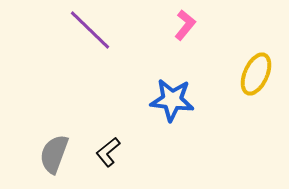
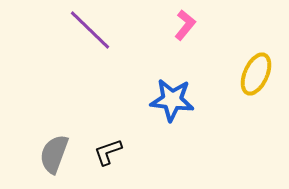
black L-shape: rotated 20 degrees clockwise
